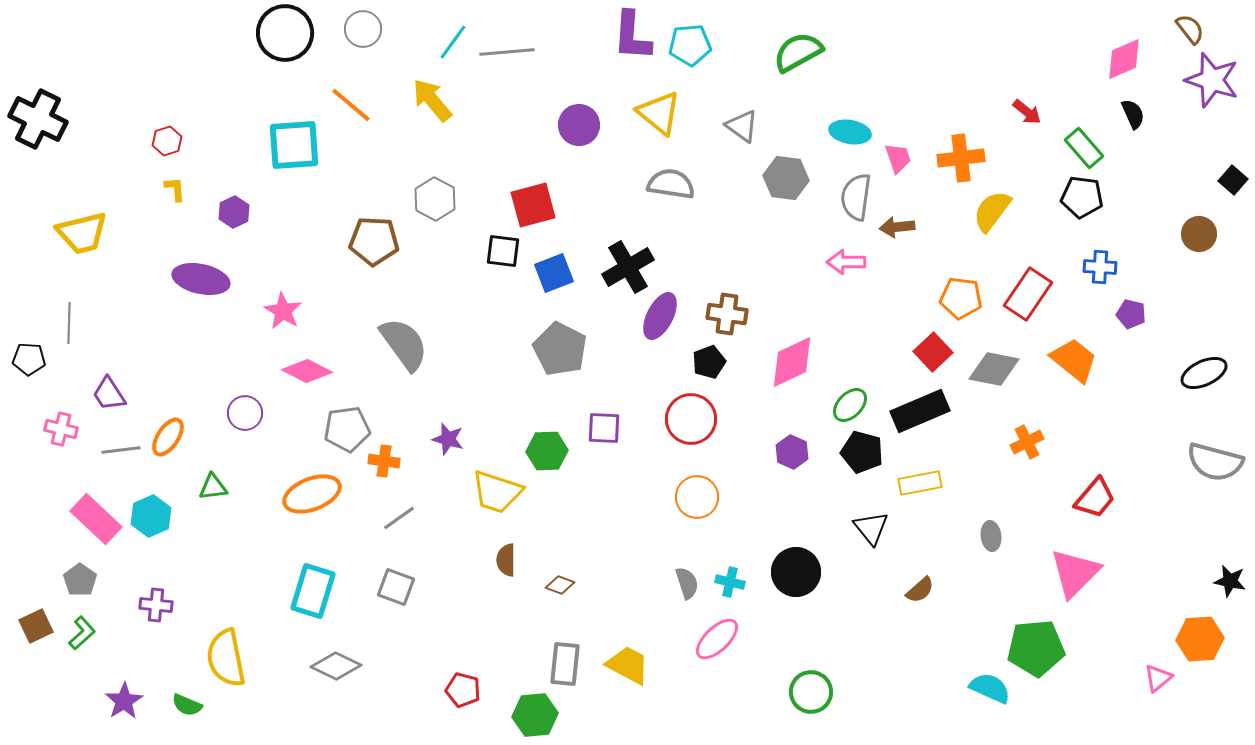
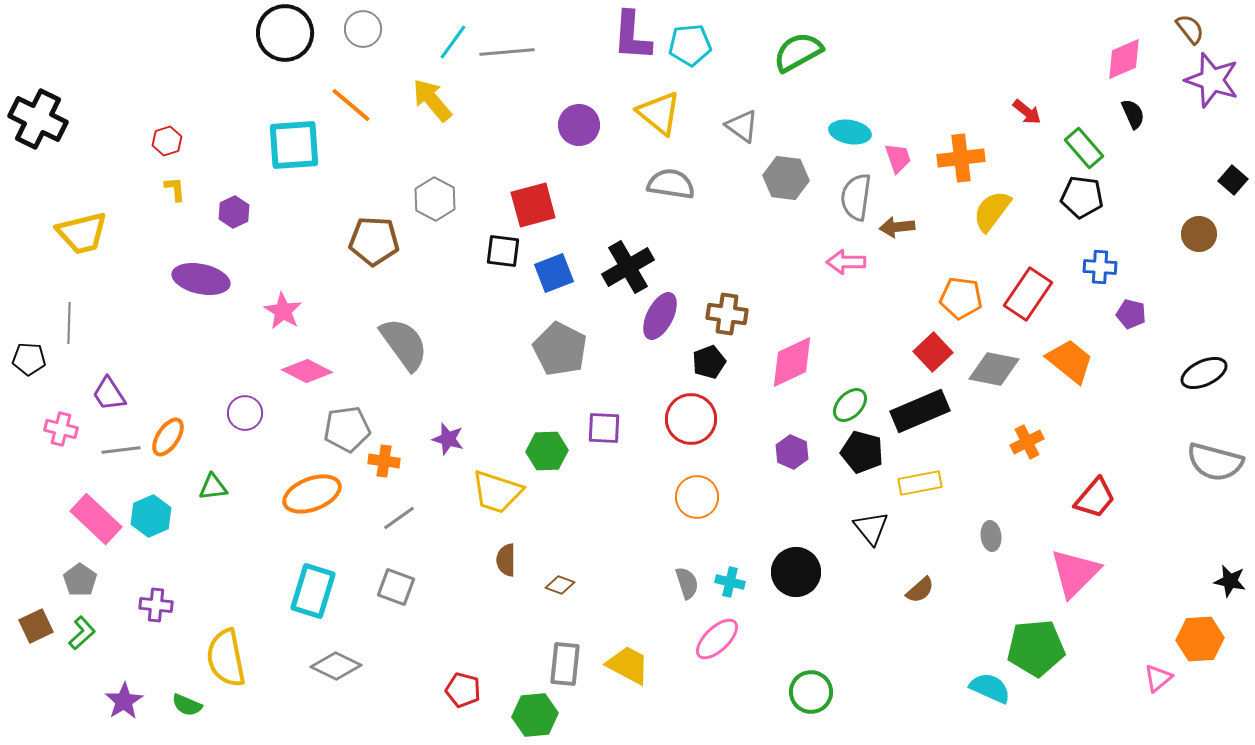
orange trapezoid at (1074, 360): moved 4 px left, 1 px down
